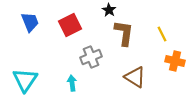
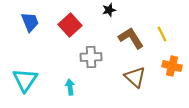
black star: rotated 24 degrees clockwise
red square: rotated 15 degrees counterclockwise
brown L-shape: moved 7 px right, 5 px down; rotated 40 degrees counterclockwise
gray cross: rotated 20 degrees clockwise
orange cross: moved 3 px left, 5 px down
brown triangle: rotated 10 degrees clockwise
cyan arrow: moved 2 px left, 4 px down
